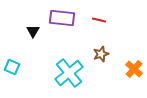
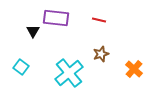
purple rectangle: moved 6 px left
cyan square: moved 9 px right; rotated 14 degrees clockwise
